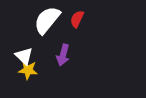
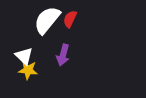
red semicircle: moved 7 px left
